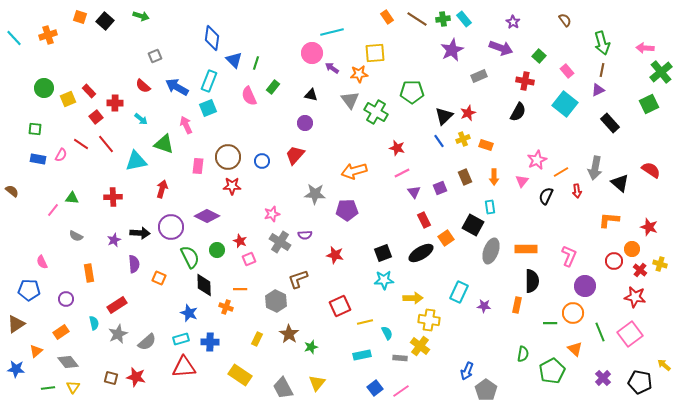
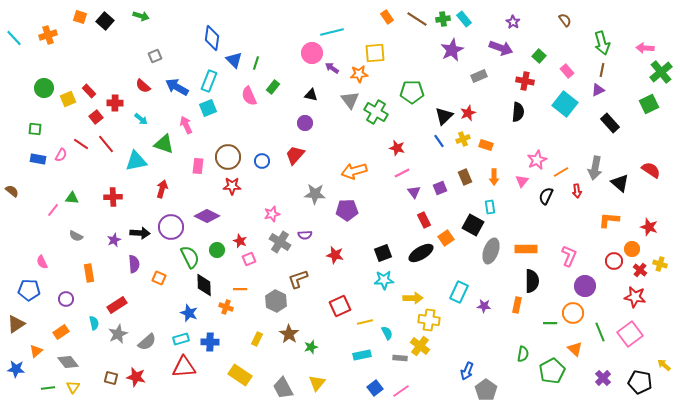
black semicircle at (518, 112): rotated 24 degrees counterclockwise
